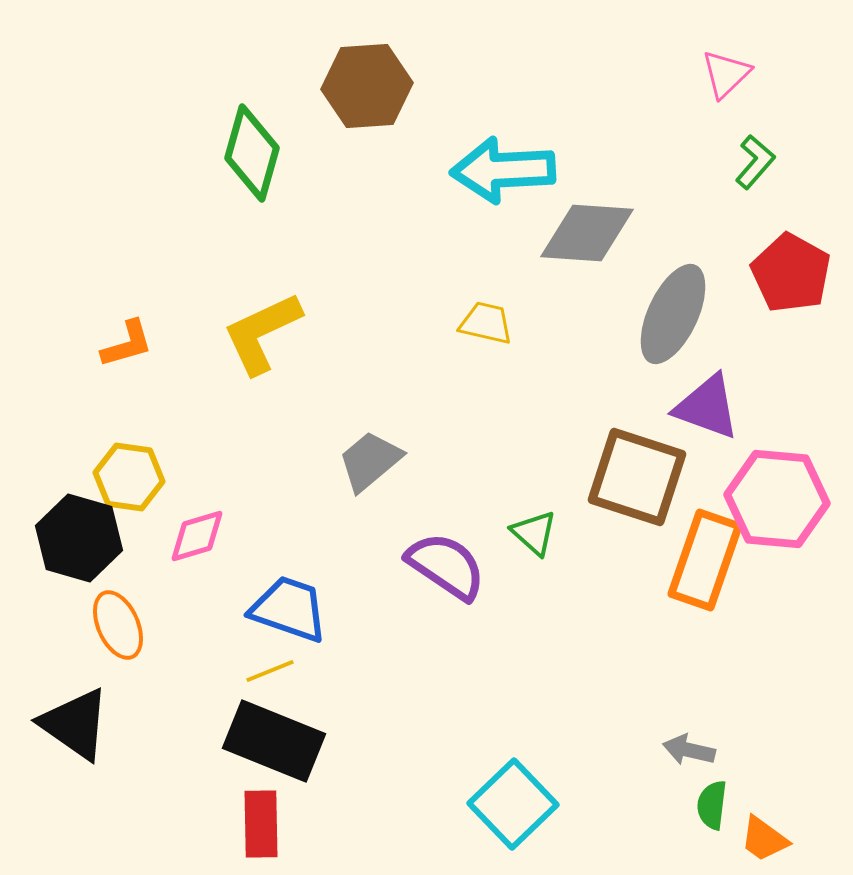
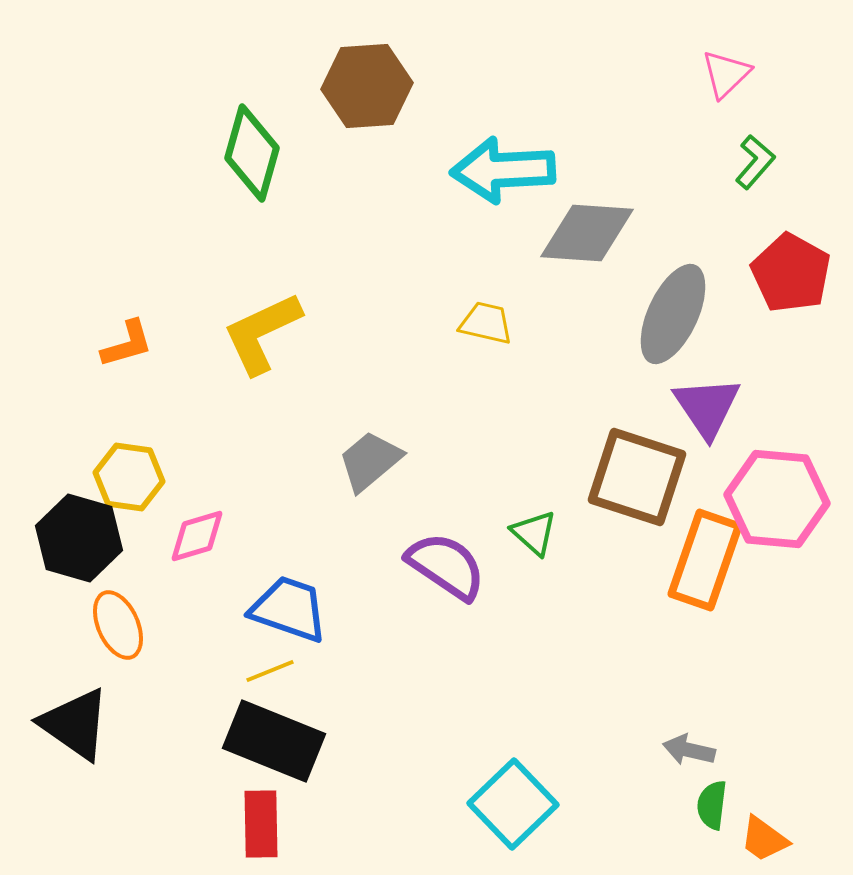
purple triangle: rotated 36 degrees clockwise
